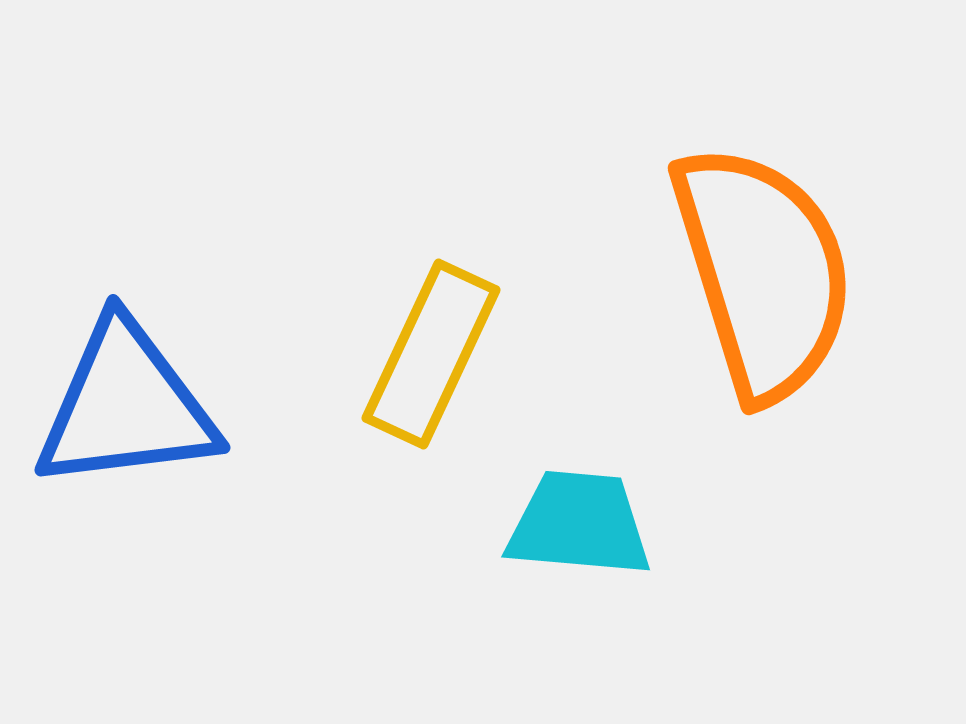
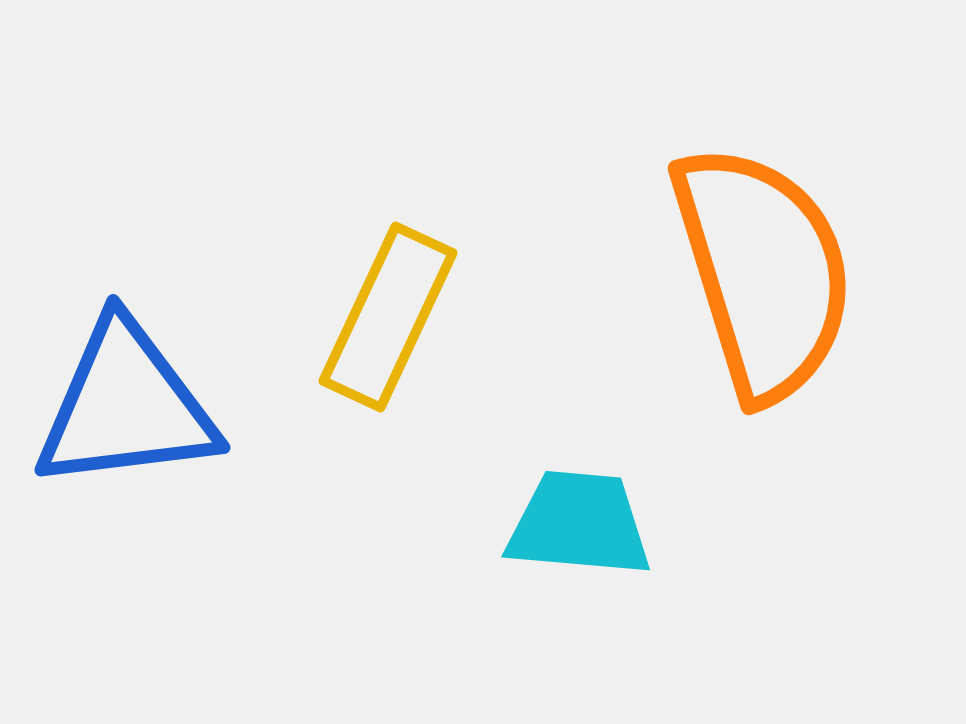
yellow rectangle: moved 43 px left, 37 px up
